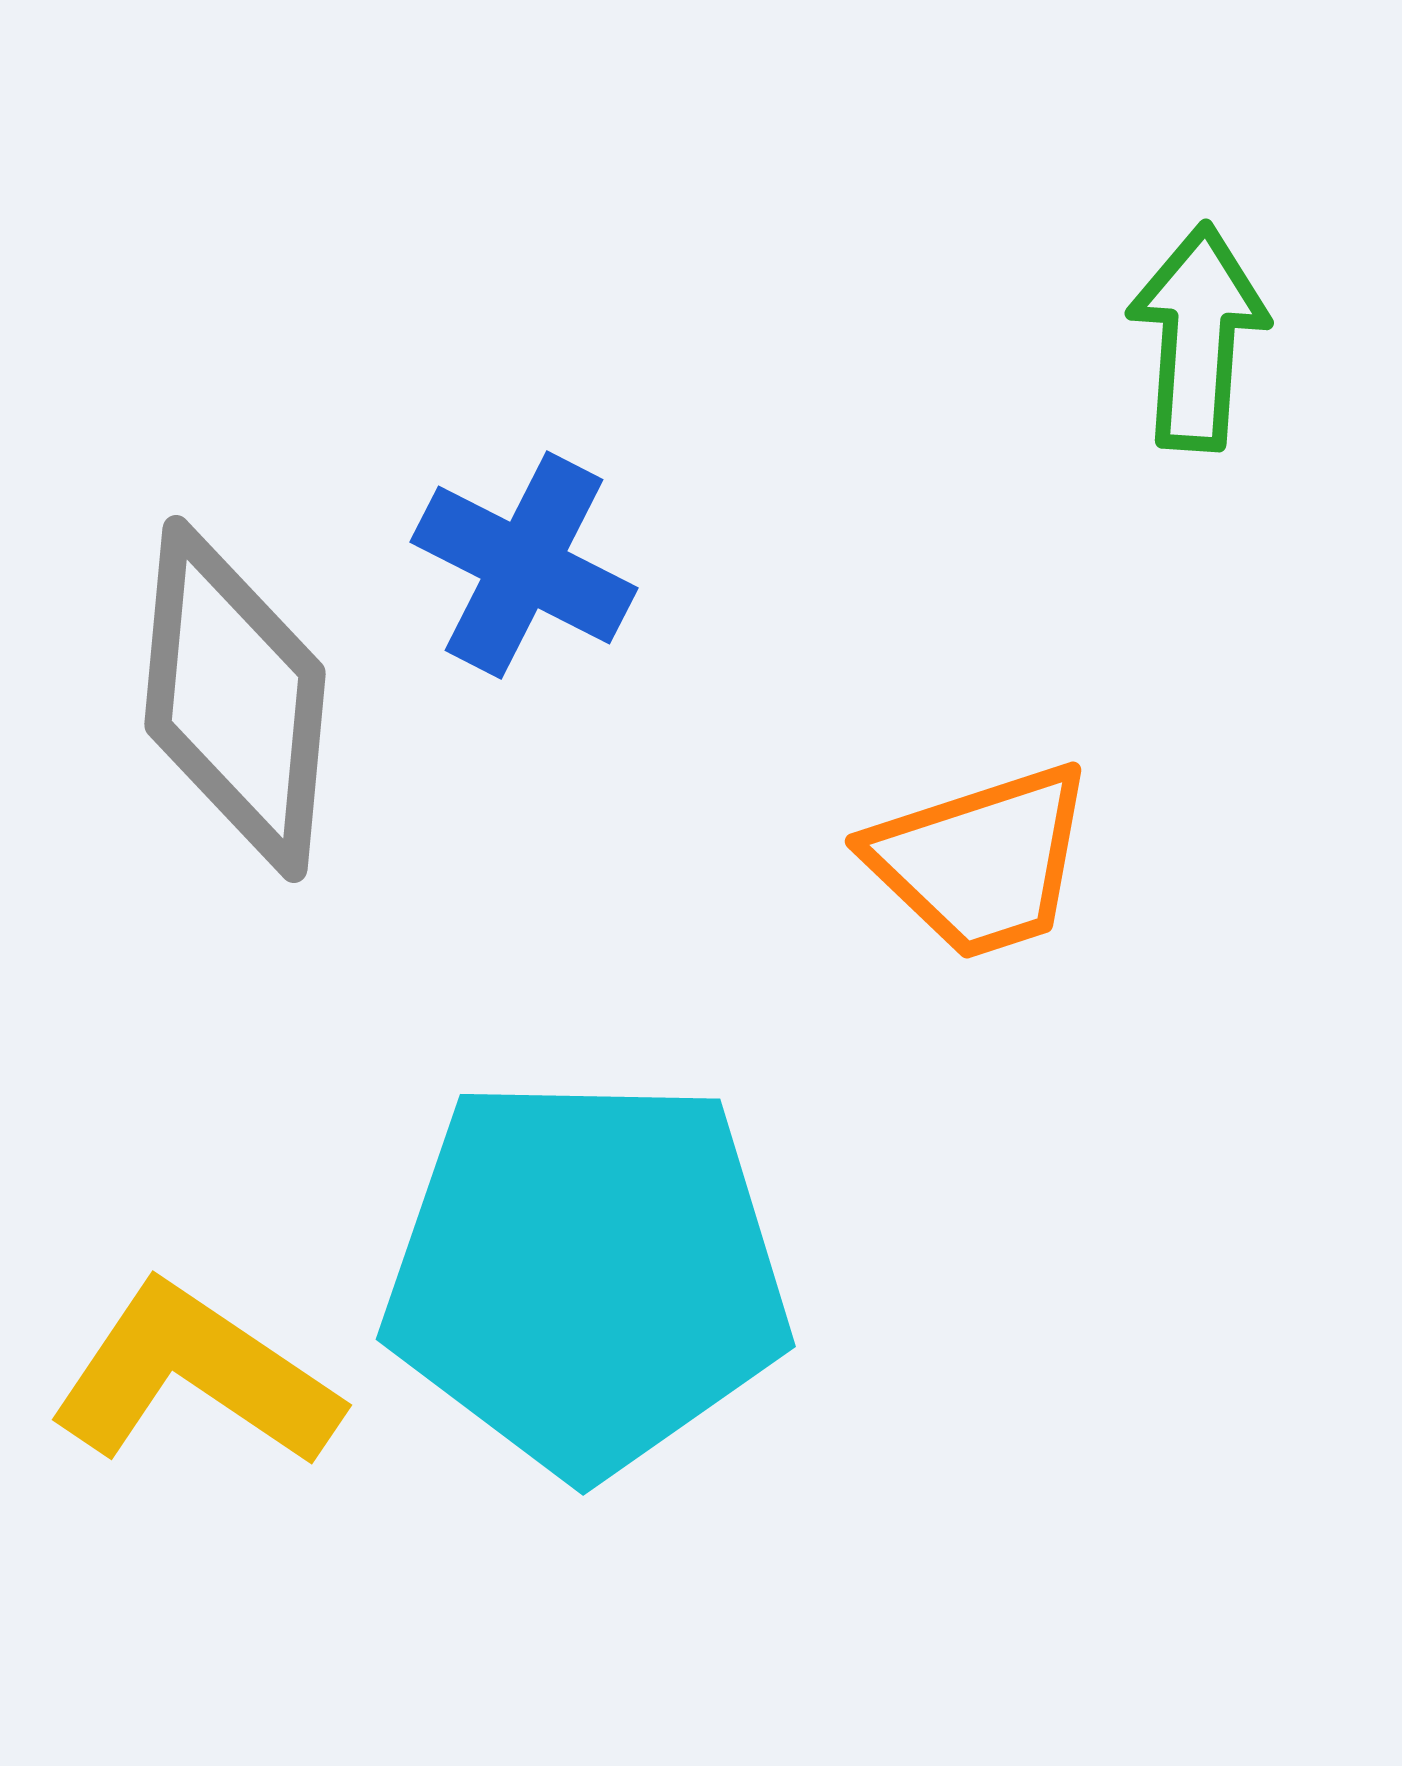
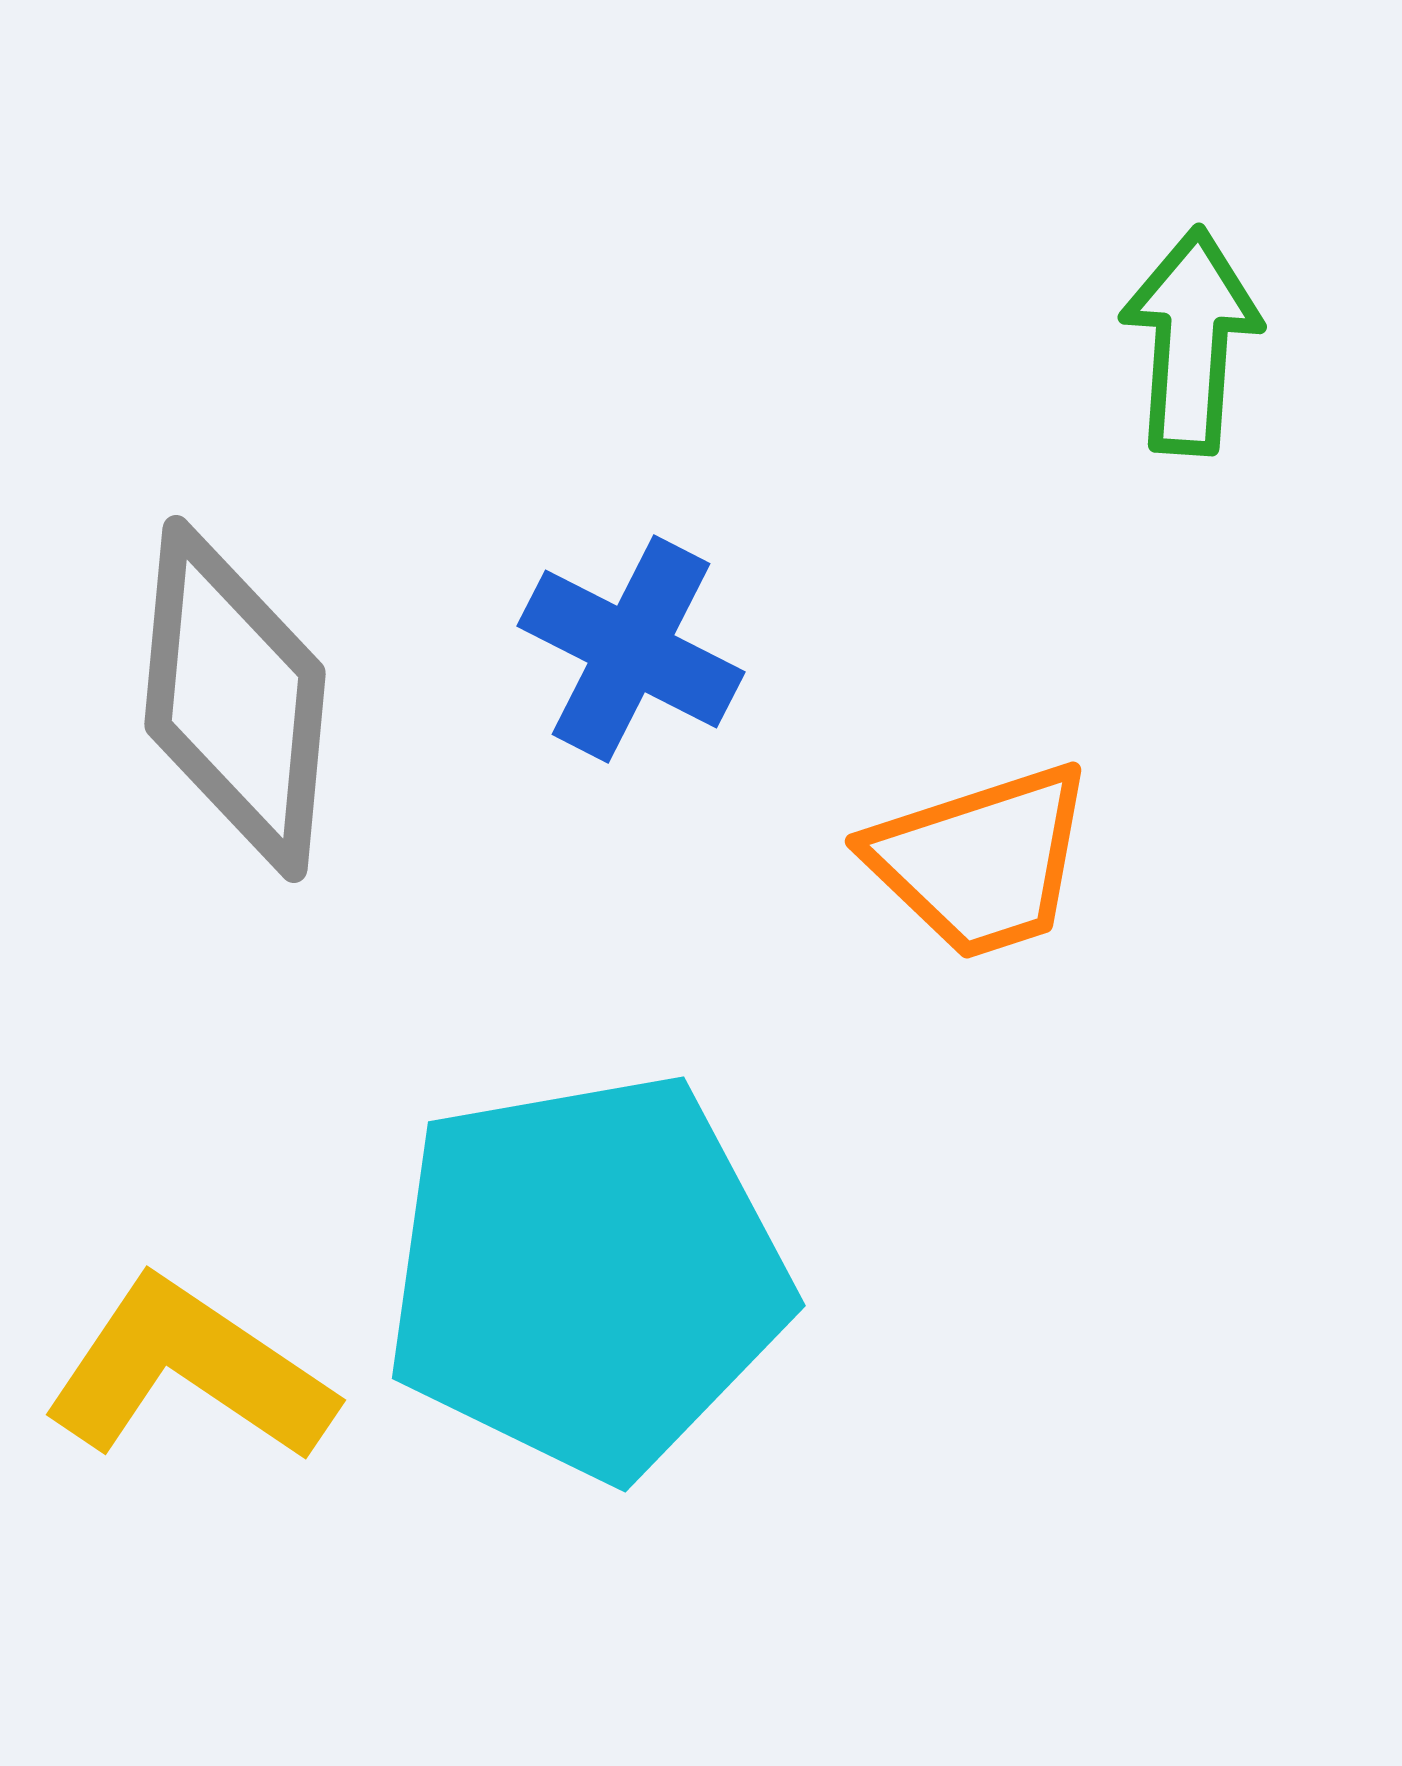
green arrow: moved 7 px left, 4 px down
blue cross: moved 107 px right, 84 px down
cyan pentagon: rotated 11 degrees counterclockwise
yellow L-shape: moved 6 px left, 5 px up
